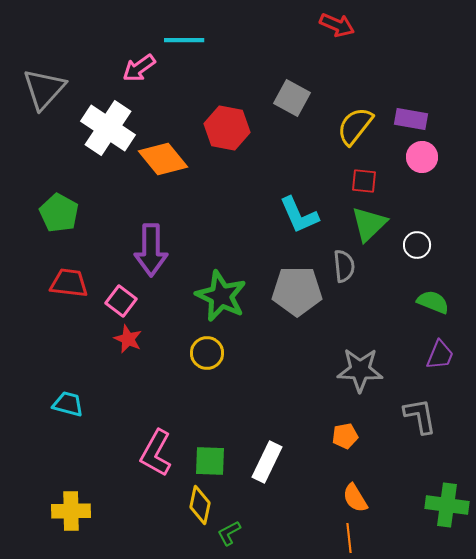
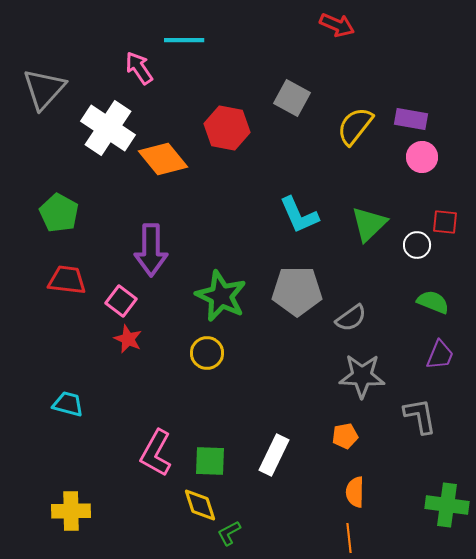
pink arrow: rotated 92 degrees clockwise
red square: moved 81 px right, 41 px down
gray semicircle: moved 7 px right, 52 px down; rotated 60 degrees clockwise
red trapezoid: moved 2 px left, 3 px up
gray star: moved 2 px right, 6 px down
white rectangle: moved 7 px right, 7 px up
orange semicircle: moved 6 px up; rotated 32 degrees clockwise
yellow diamond: rotated 30 degrees counterclockwise
